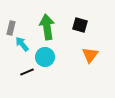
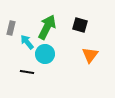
green arrow: rotated 35 degrees clockwise
cyan arrow: moved 5 px right, 2 px up
cyan circle: moved 3 px up
black line: rotated 32 degrees clockwise
